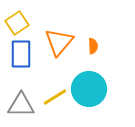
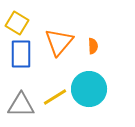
yellow square: rotated 25 degrees counterclockwise
